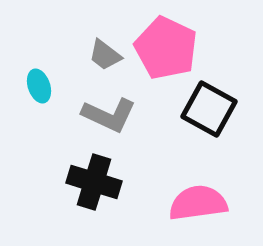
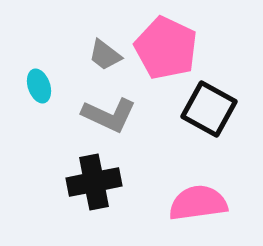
black cross: rotated 28 degrees counterclockwise
